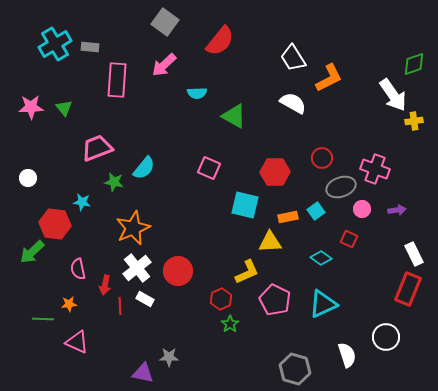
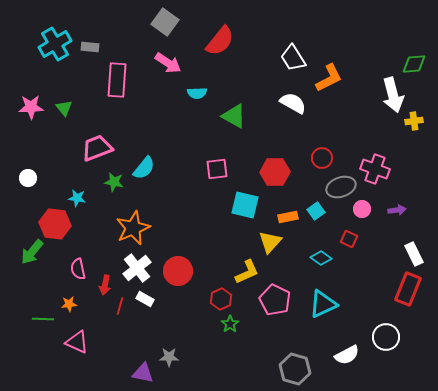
green diamond at (414, 64): rotated 15 degrees clockwise
pink arrow at (164, 65): moved 4 px right, 2 px up; rotated 104 degrees counterclockwise
white arrow at (393, 95): rotated 20 degrees clockwise
pink square at (209, 168): moved 8 px right, 1 px down; rotated 30 degrees counterclockwise
cyan star at (82, 202): moved 5 px left, 4 px up
yellow triangle at (270, 242): rotated 45 degrees counterclockwise
green arrow at (32, 252): rotated 8 degrees counterclockwise
red line at (120, 306): rotated 18 degrees clockwise
white semicircle at (347, 355): rotated 80 degrees clockwise
